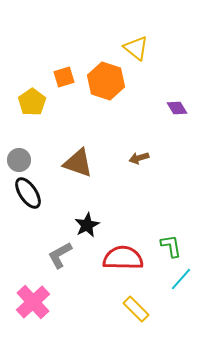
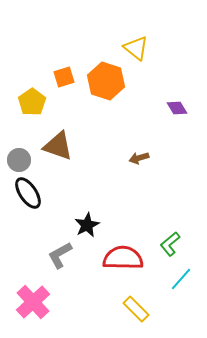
brown triangle: moved 20 px left, 17 px up
green L-shape: moved 1 px left, 2 px up; rotated 120 degrees counterclockwise
